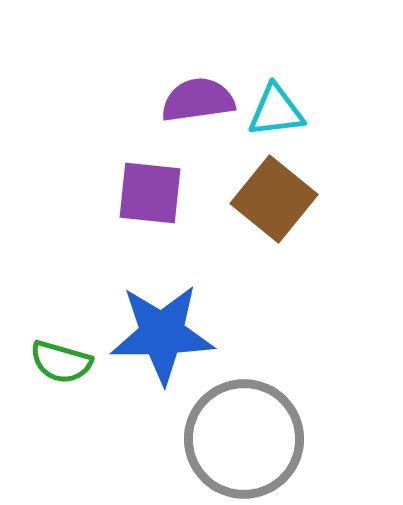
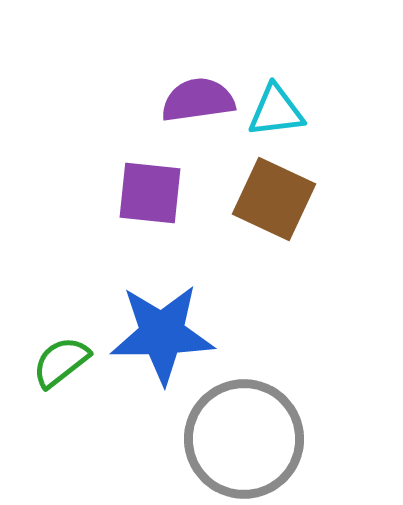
brown square: rotated 14 degrees counterclockwise
green semicircle: rotated 126 degrees clockwise
